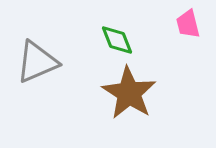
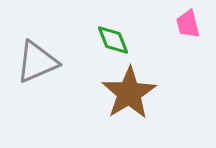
green diamond: moved 4 px left
brown star: rotated 8 degrees clockwise
